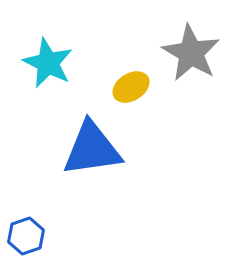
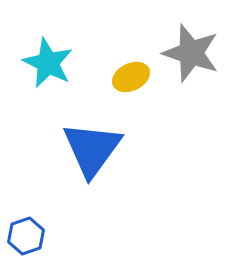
gray star: rotated 12 degrees counterclockwise
yellow ellipse: moved 10 px up; rotated 6 degrees clockwise
blue triangle: rotated 46 degrees counterclockwise
